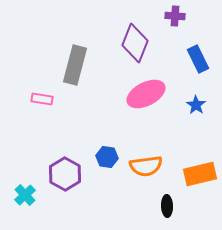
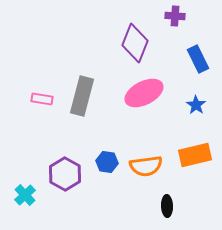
gray rectangle: moved 7 px right, 31 px down
pink ellipse: moved 2 px left, 1 px up
blue hexagon: moved 5 px down
orange rectangle: moved 5 px left, 19 px up
